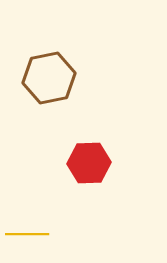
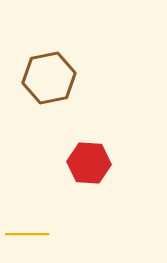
red hexagon: rotated 6 degrees clockwise
